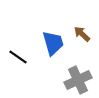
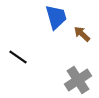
blue trapezoid: moved 3 px right, 26 px up
gray cross: rotated 8 degrees counterclockwise
